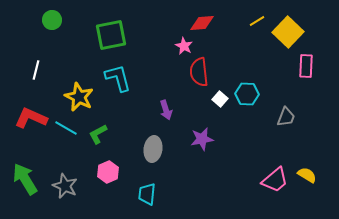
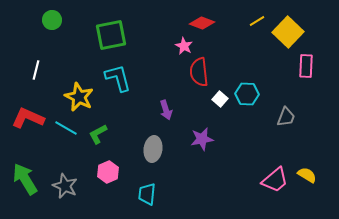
red diamond: rotated 25 degrees clockwise
red L-shape: moved 3 px left
